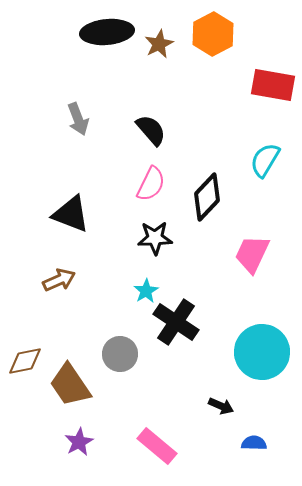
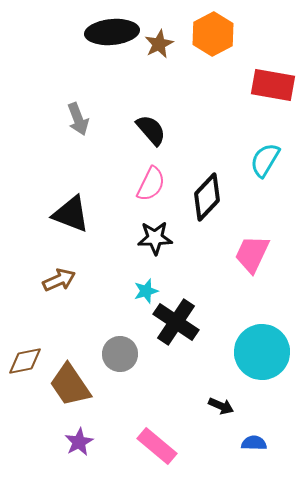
black ellipse: moved 5 px right
cyan star: rotated 15 degrees clockwise
